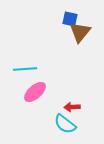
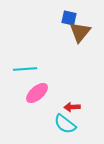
blue square: moved 1 px left, 1 px up
pink ellipse: moved 2 px right, 1 px down
